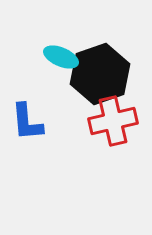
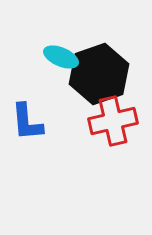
black hexagon: moved 1 px left
